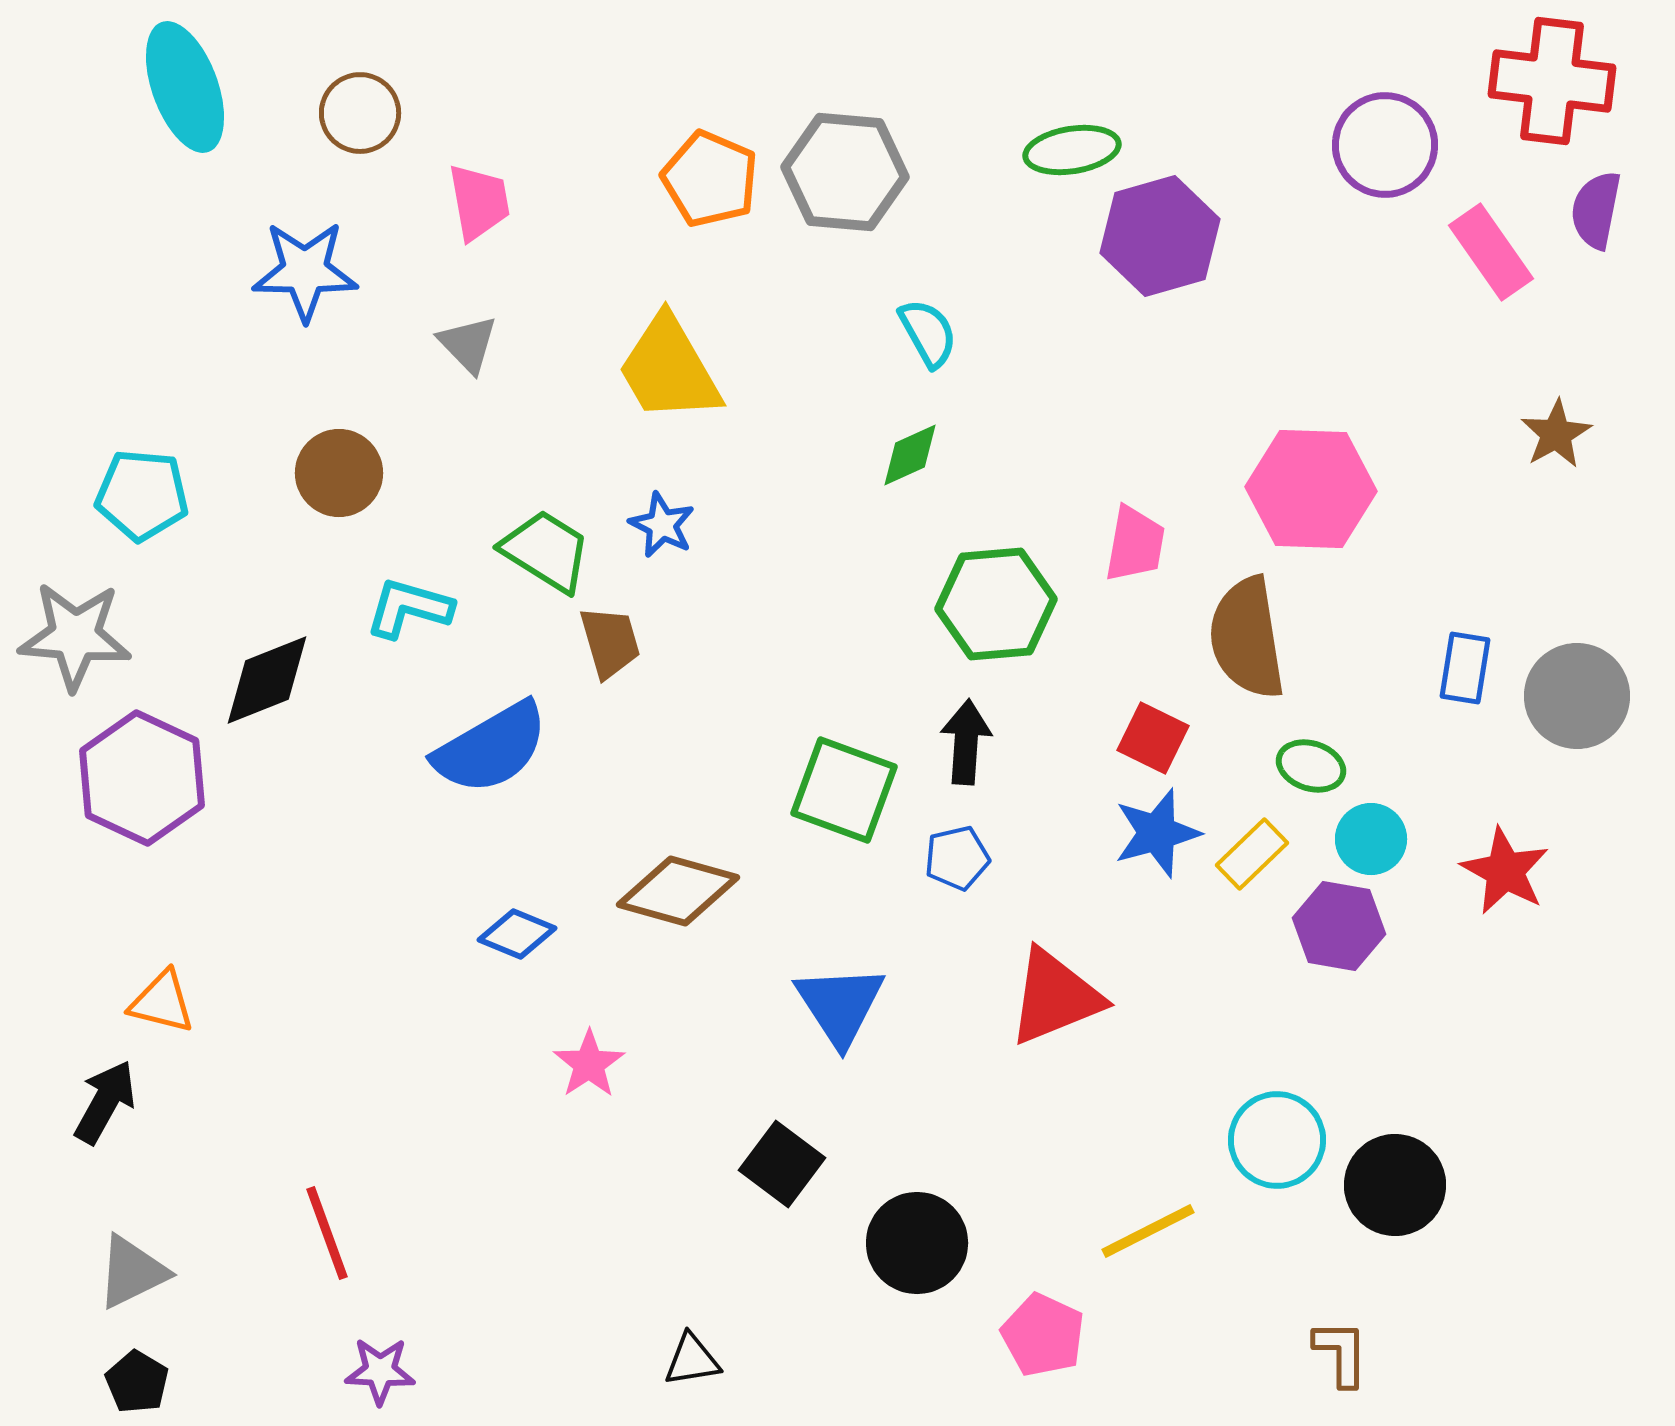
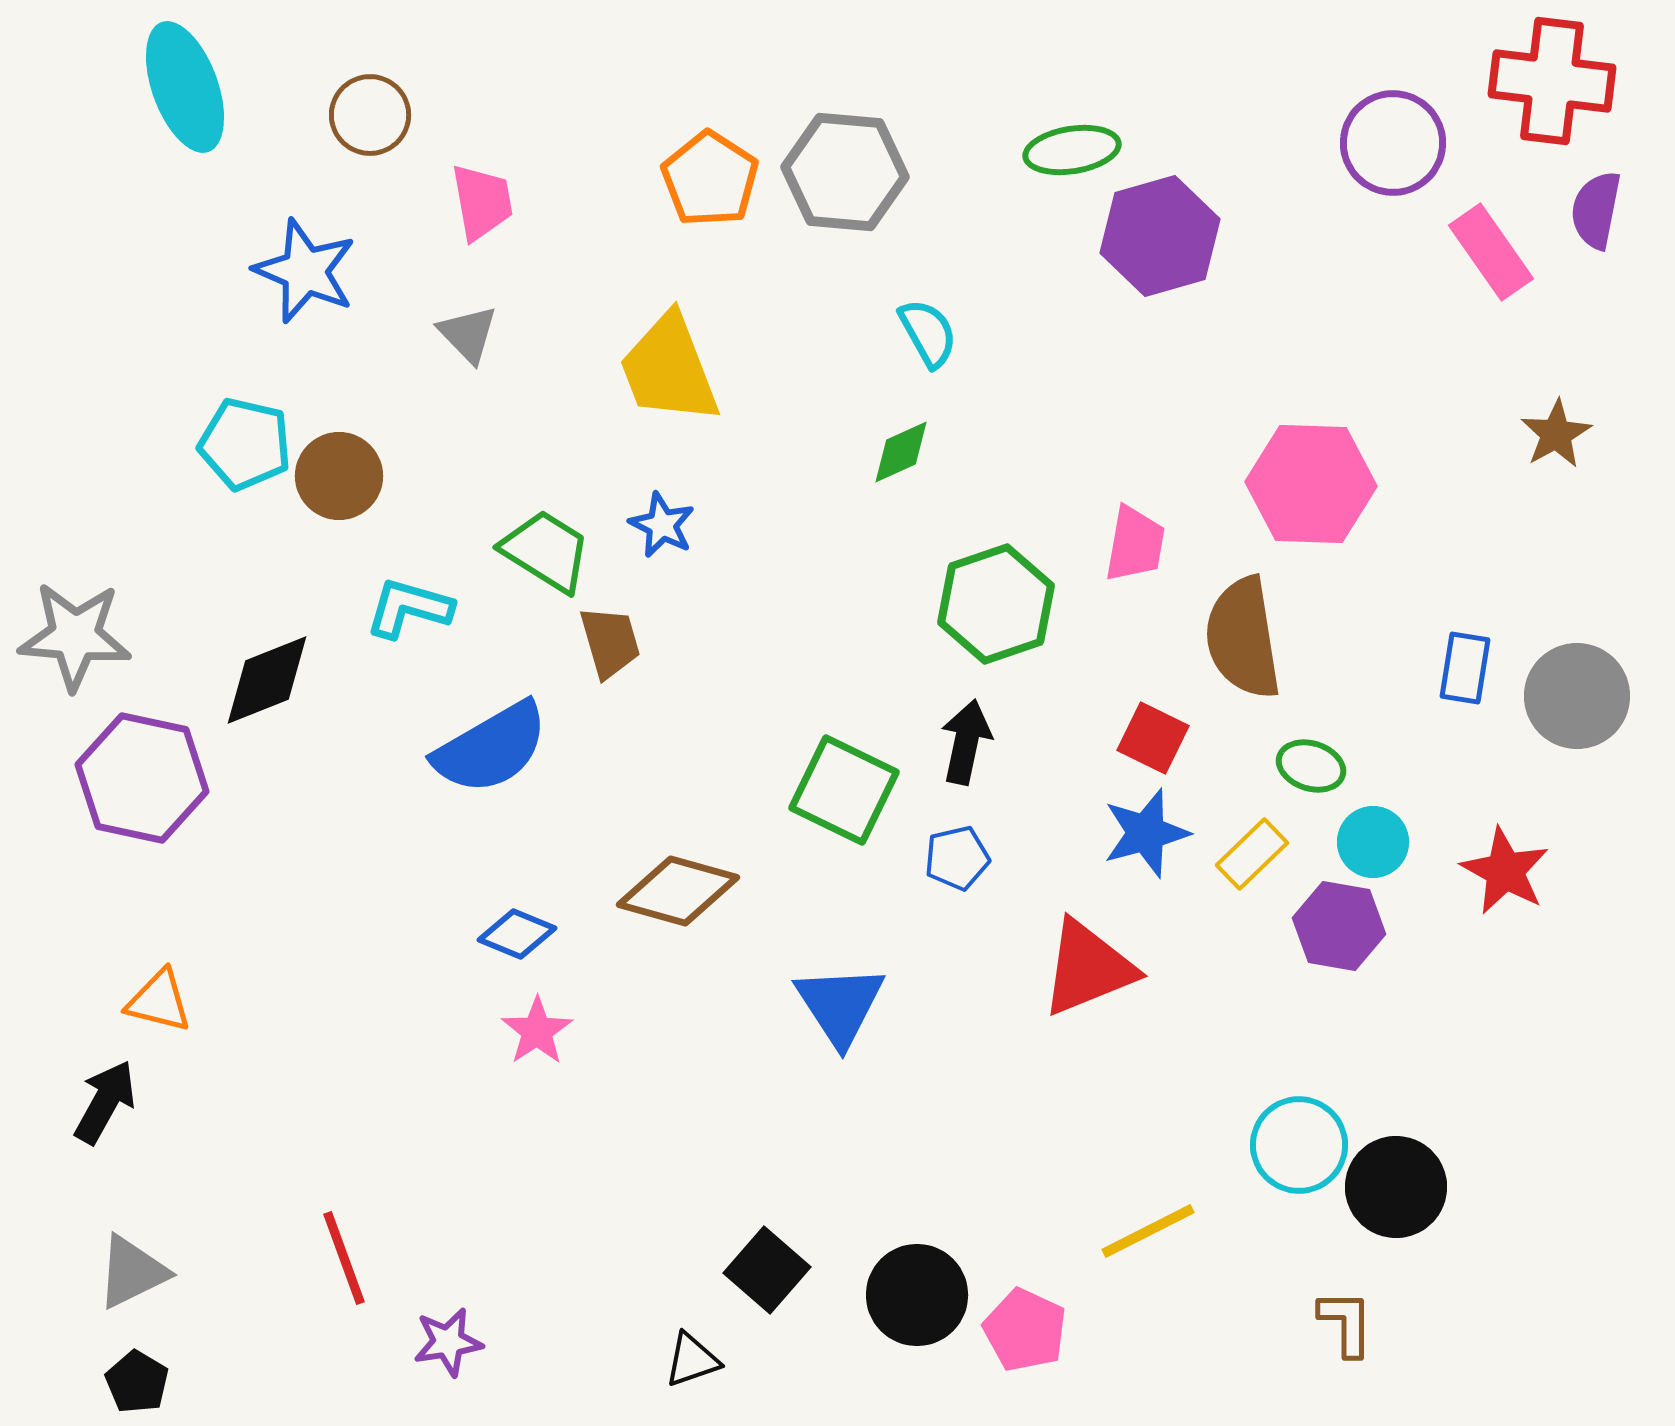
brown circle at (360, 113): moved 10 px right, 2 px down
purple circle at (1385, 145): moved 8 px right, 2 px up
orange pentagon at (710, 179): rotated 10 degrees clockwise
pink trapezoid at (479, 202): moved 3 px right
blue star at (305, 271): rotated 22 degrees clockwise
gray triangle at (468, 344): moved 10 px up
yellow trapezoid at (669, 369): rotated 9 degrees clockwise
green diamond at (910, 455): moved 9 px left, 3 px up
brown circle at (339, 473): moved 3 px down
pink hexagon at (1311, 489): moved 5 px up
cyan pentagon at (142, 495): moved 103 px right, 51 px up; rotated 8 degrees clockwise
green hexagon at (996, 604): rotated 14 degrees counterclockwise
brown semicircle at (1247, 638): moved 4 px left
black arrow at (966, 742): rotated 8 degrees clockwise
purple hexagon at (142, 778): rotated 13 degrees counterclockwise
green square at (844, 790): rotated 6 degrees clockwise
blue star at (1157, 833): moved 11 px left
cyan circle at (1371, 839): moved 2 px right, 3 px down
red triangle at (1055, 997): moved 33 px right, 29 px up
orange triangle at (162, 1002): moved 3 px left, 1 px up
pink star at (589, 1064): moved 52 px left, 33 px up
cyan circle at (1277, 1140): moved 22 px right, 5 px down
black square at (782, 1164): moved 15 px left, 106 px down; rotated 4 degrees clockwise
black circle at (1395, 1185): moved 1 px right, 2 px down
red line at (327, 1233): moved 17 px right, 25 px down
black circle at (917, 1243): moved 52 px down
pink pentagon at (1043, 1335): moved 18 px left, 5 px up
brown L-shape at (1341, 1353): moved 5 px right, 30 px up
black triangle at (692, 1360): rotated 10 degrees counterclockwise
purple star at (380, 1371): moved 68 px right, 29 px up; rotated 12 degrees counterclockwise
